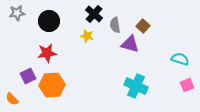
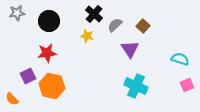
gray semicircle: rotated 56 degrees clockwise
purple triangle: moved 5 px down; rotated 42 degrees clockwise
orange hexagon: moved 1 px down; rotated 15 degrees clockwise
